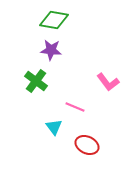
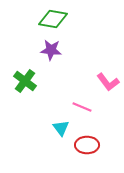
green diamond: moved 1 px left, 1 px up
green cross: moved 11 px left
pink line: moved 7 px right
cyan triangle: moved 7 px right, 1 px down
red ellipse: rotated 25 degrees counterclockwise
